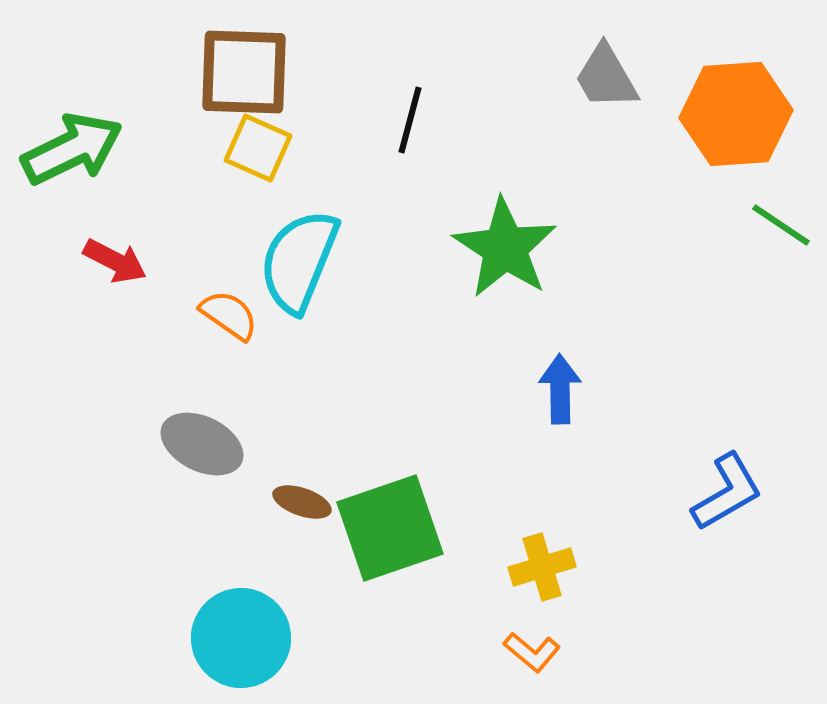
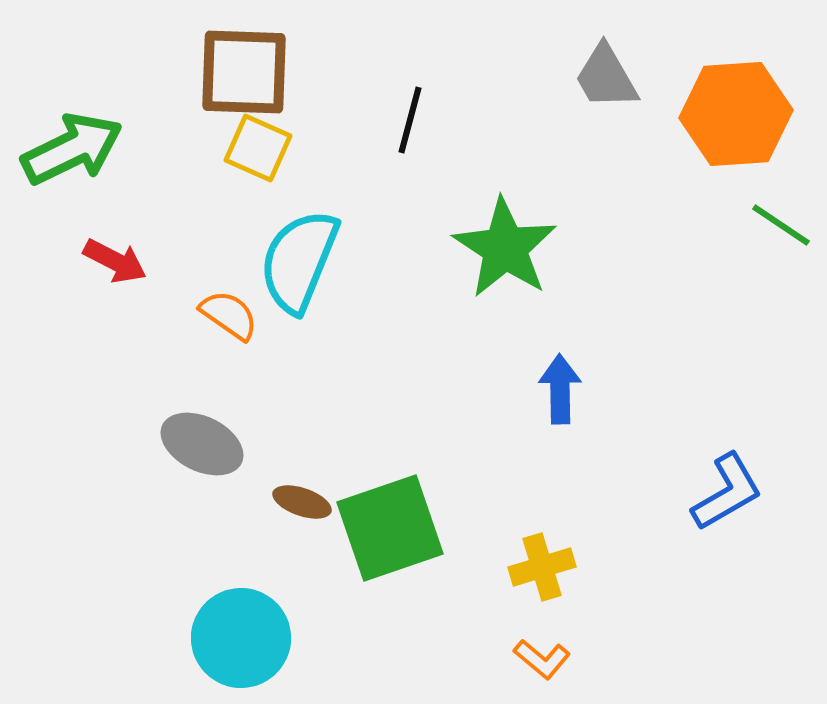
orange L-shape: moved 10 px right, 7 px down
